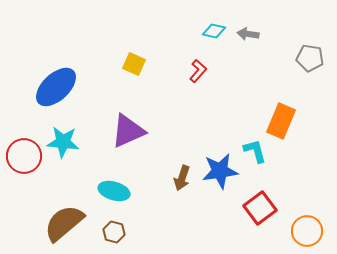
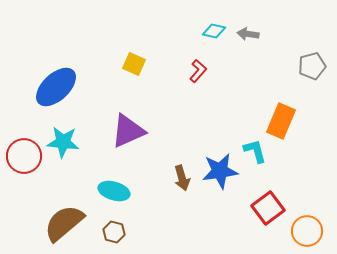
gray pentagon: moved 2 px right, 8 px down; rotated 24 degrees counterclockwise
brown arrow: rotated 35 degrees counterclockwise
red square: moved 8 px right
